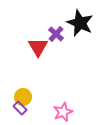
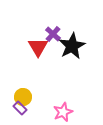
black star: moved 8 px left, 23 px down; rotated 20 degrees clockwise
purple cross: moved 3 px left
